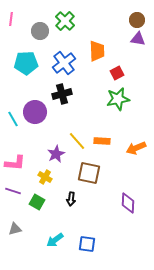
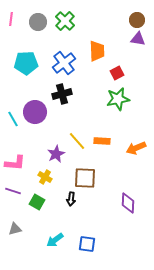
gray circle: moved 2 px left, 9 px up
brown square: moved 4 px left, 5 px down; rotated 10 degrees counterclockwise
